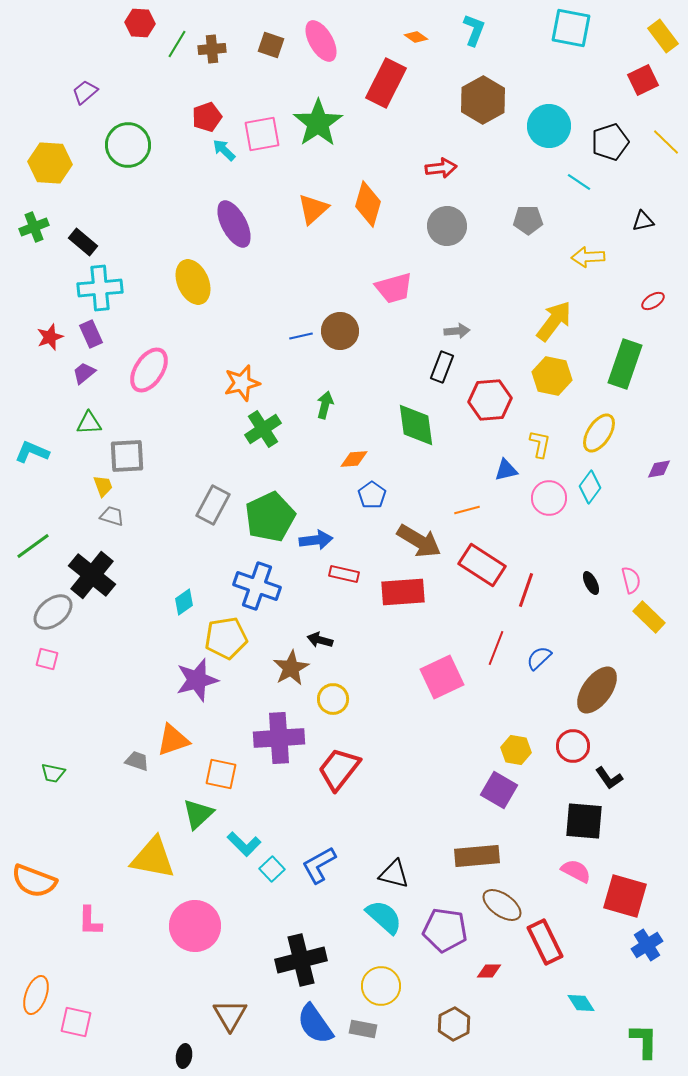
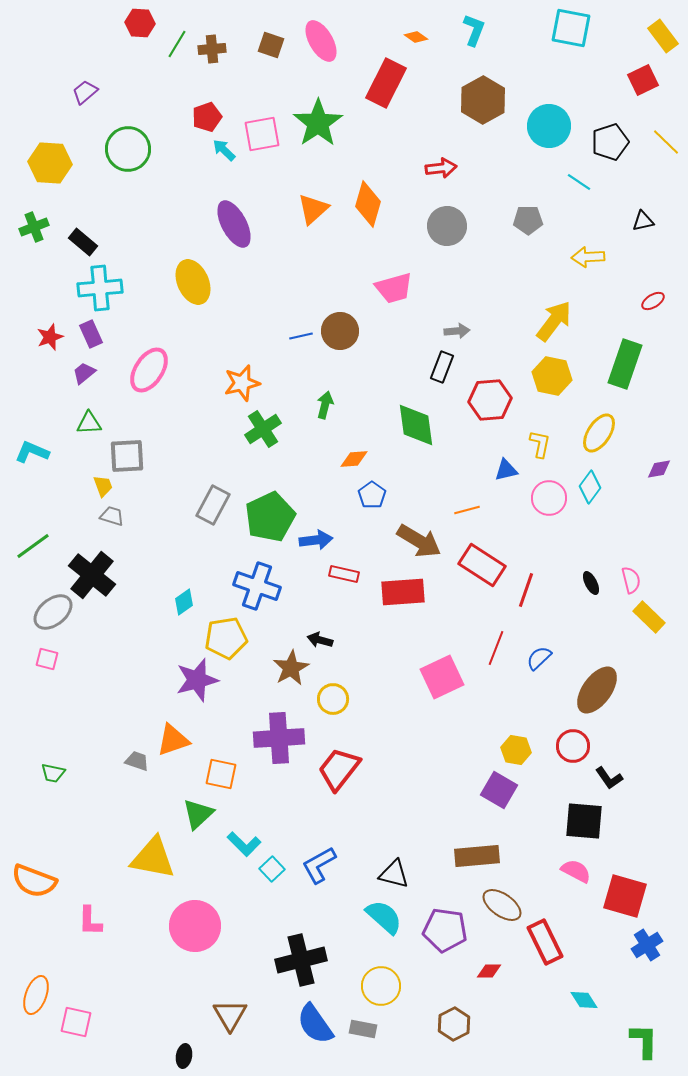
green circle at (128, 145): moved 4 px down
cyan diamond at (581, 1003): moved 3 px right, 3 px up
